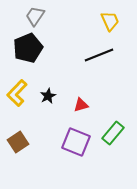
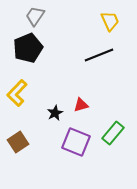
black star: moved 7 px right, 17 px down
